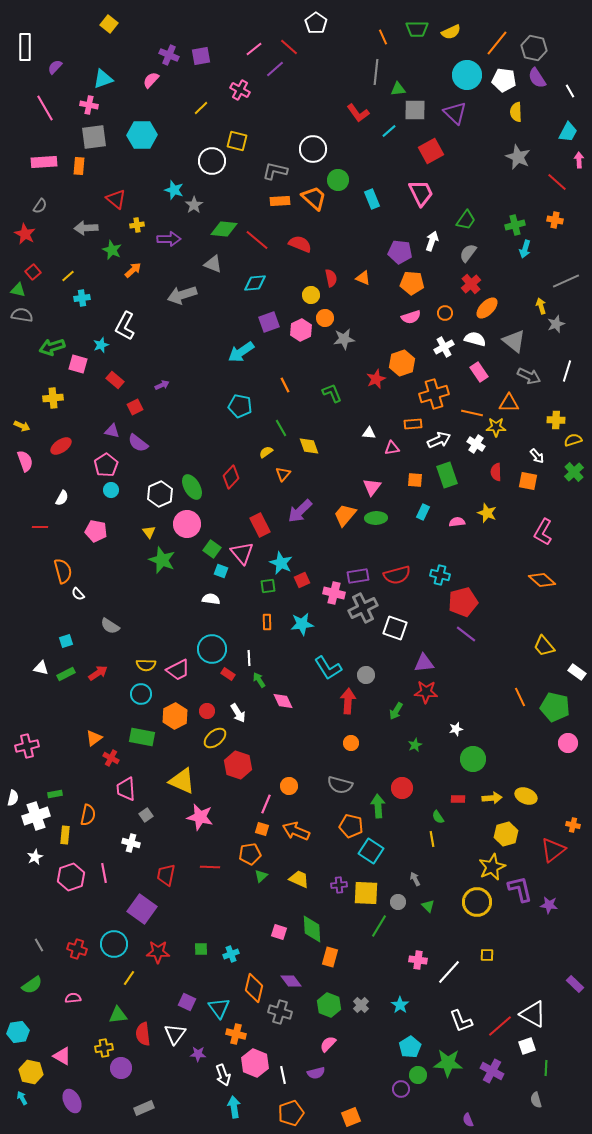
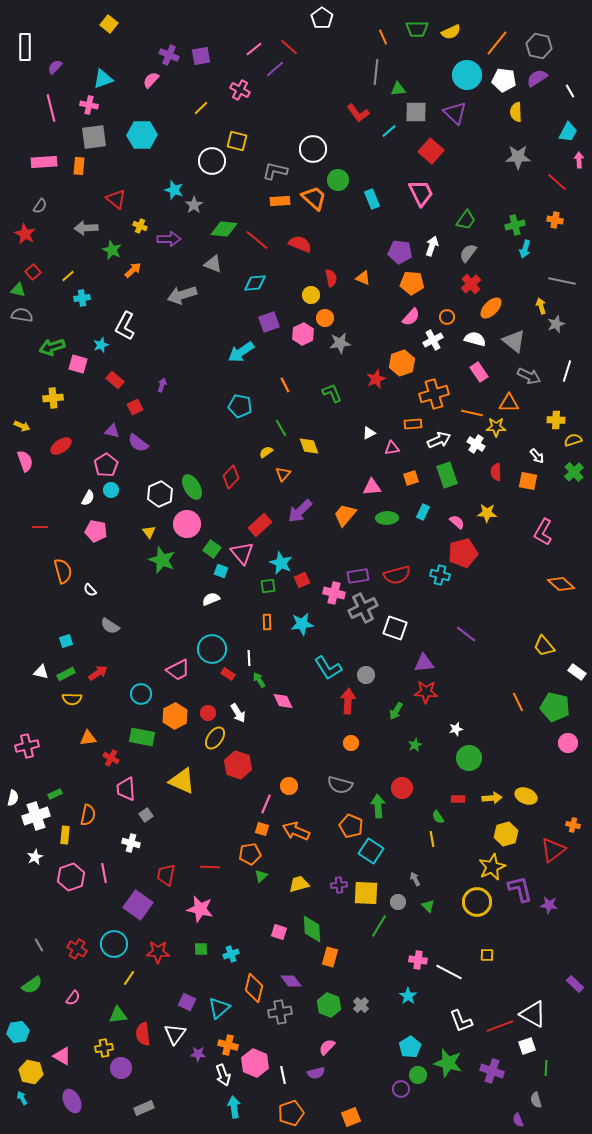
white pentagon at (316, 23): moved 6 px right, 5 px up
gray hexagon at (534, 48): moved 5 px right, 2 px up
purple semicircle at (537, 78): rotated 90 degrees clockwise
pink line at (45, 108): moved 6 px right; rotated 16 degrees clockwise
gray square at (415, 110): moved 1 px right, 2 px down
red square at (431, 151): rotated 20 degrees counterclockwise
gray star at (518, 157): rotated 25 degrees counterclockwise
yellow cross at (137, 225): moved 3 px right, 1 px down; rotated 32 degrees clockwise
white arrow at (432, 241): moved 5 px down
gray line at (566, 281): moved 4 px left; rotated 36 degrees clockwise
orange ellipse at (487, 308): moved 4 px right
orange circle at (445, 313): moved 2 px right, 4 px down
pink semicircle at (411, 317): rotated 30 degrees counterclockwise
pink hexagon at (301, 330): moved 2 px right, 4 px down
gray star at (344, 339): moved 4 px left, 4 px down
white cross at (444, 347): moved 11 px left, 7 px up
purple arrow at (162, 385): rotated 48 degrees counterclockwise
white triangle at (369, 433): rotated 32 degrees counterclockwise
orange square at (415, 480): moved 4 px left, 2 px up; rotated 21 degrees counterclockwise
pink triangle at (372, 487): rotated 48 degrees clockwise
white semicircle at (62, 498): moved 26 px right
yellow star at (487, 513): rotated 18 degrees counterclockwise
green ellipse at (376, 518): moved 11 px right
pink semicircle at (457, 522): rotated 49 degrees clockwise
red rectangle at (260, 525): rotated 75 degrees clockwise
orange diamond at (542, 580): moved 19 px right, 4 px down
white semicircle at (78, 594): moved 12 px right, 4 px up
white semicircle at (211, 599): rotated 30 degrees counterclockwise
red pentagon at (463, 602): moved 49 px up
yellow semicircle at (146, 665): moved 74 px left, 34 px down
white triangle at (41, 668): moved 4 px down
orange line at (520, 697): moved 2 px left, 5 px down
red circle at (207, 711): moved 1 px right, 2 px down
orange triangle at (94, 738): moved 6 px left; rotated 30 degrees clockwise
yellow ellipse at (215, 738): rotated 15 degrees counterclockwise
green circle at (473, 759): moved 4 px left, 1 px up
green rectangle at (55, 794): rotated 16 degrees counterclockwise
pink star at (200, 817): moved 92 px down
orange pentagon at (351, 826): rotated 10 degrees clockwise
yellow trapezoid at (299, 879): moved 5 px down; rotated 40 degrees counterclockwise
purple square at (142, 909): moved 4 px left, 4 px up
red cross at (77, 949): rotated 12 degrees clockwise
white line at (449, 972): rotated 76 degrees clockwise
pink semicircle at (73, 998): rotated 133 degrees clockwise
cyan star at (400, 1005): moved 8 px right, 9 px up
cyan triangle at (219, 1008): rotated 25 degrees clockwise
gray cross at (280, 1012): rotated 25 degrees counterclockwise
red line at (500, 1026): rotated 20 degrees clockwise
orange cross at (236, 1034): moved 8 px left, 11 px down
pink semicircle at (328, 1044): moved 1 px left, 3 px down
green star at (448, 1063): rotated 12 degrees clockwise
purple cross at (492, 1071): rotated 10 degrees counterclockwise
purple semicircle at (468, 1120): moved 50 px right
